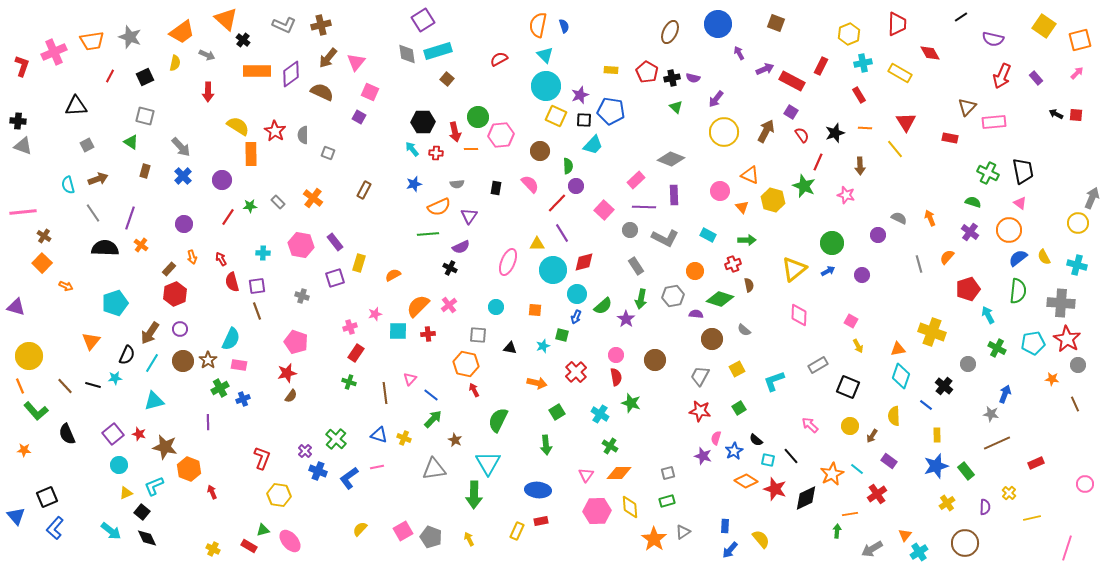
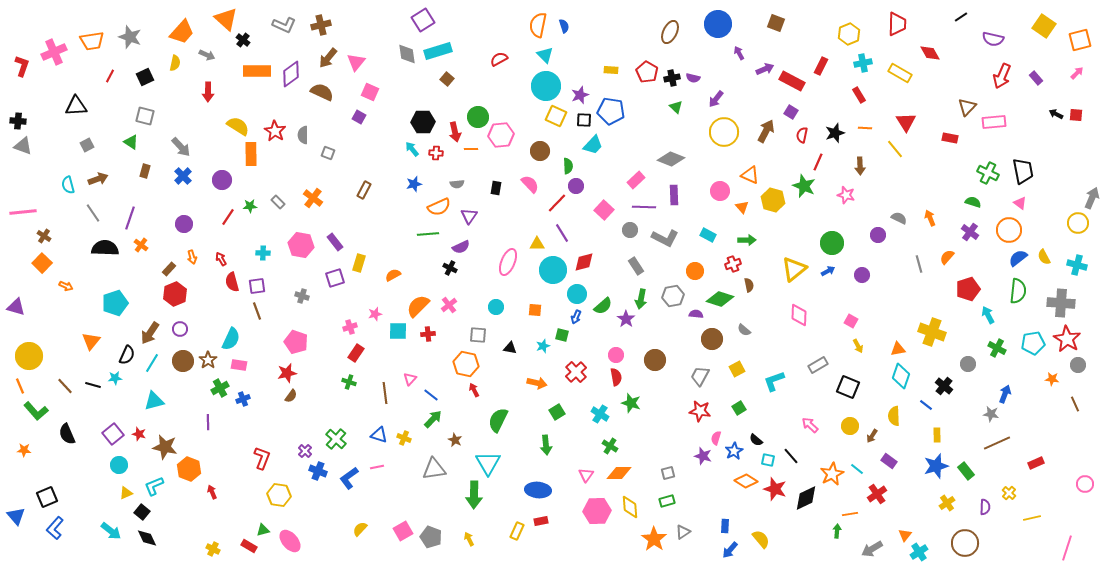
orange trapezoid at (182, 32): rotated 12 degrees counterclockwise
red semicircle at (802, 135): rotated 133 degrees counterclockwise
